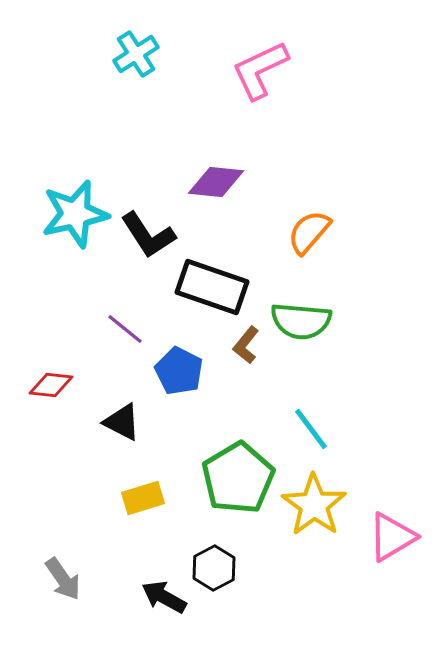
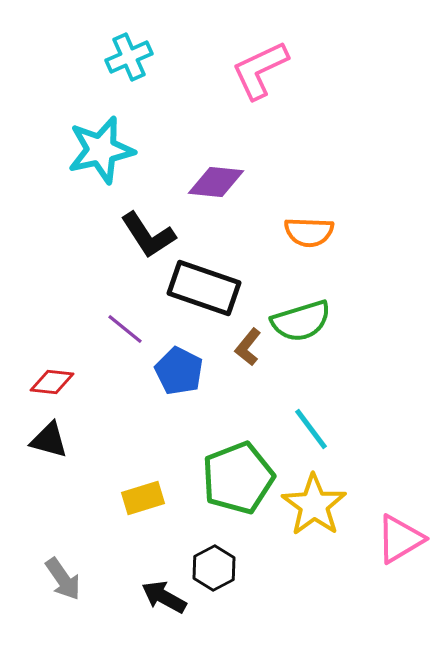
cyan cross: moved 7 px left, 3 px down; rotated 9 degrees clockwise
cyan star: moved 26 px right, 64 px up
orange semicircle: rotated 129 degrees counterclockwise
black rectangle: moved 8 px left, 1 px down
green semicircle: rotated 22 degrees counterclockwise
brown L-shape: moved 2 px right, 2 px down
red diamond: moved 1 px right, 3 px up
black triangle: moved 73 px left, 18 px down; rotated 12 degrees counterclockwise
green pentagon: rotated 10 degrees clockwise
pink triangle: moved 8 px right, 2 px down
